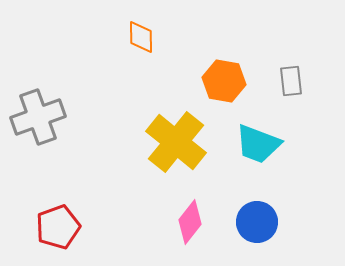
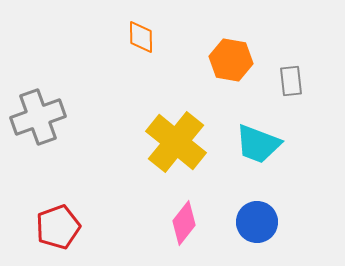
orange hexagon: moved 7 px right, 21 px up
pink diamond: moved 6 px left, 1 px down
